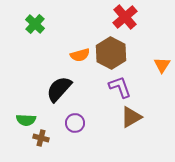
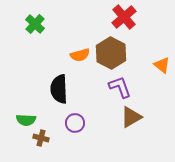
red cross: moved 1 px left
orange triangle: rotated 24 degrees counterclockwise
black semicircle: rotated 44 degrees counterclockwise
